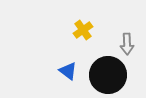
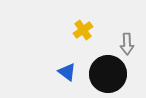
blue triangle: moved 1 px left, 1 px down
black circle: moved 1 px up
